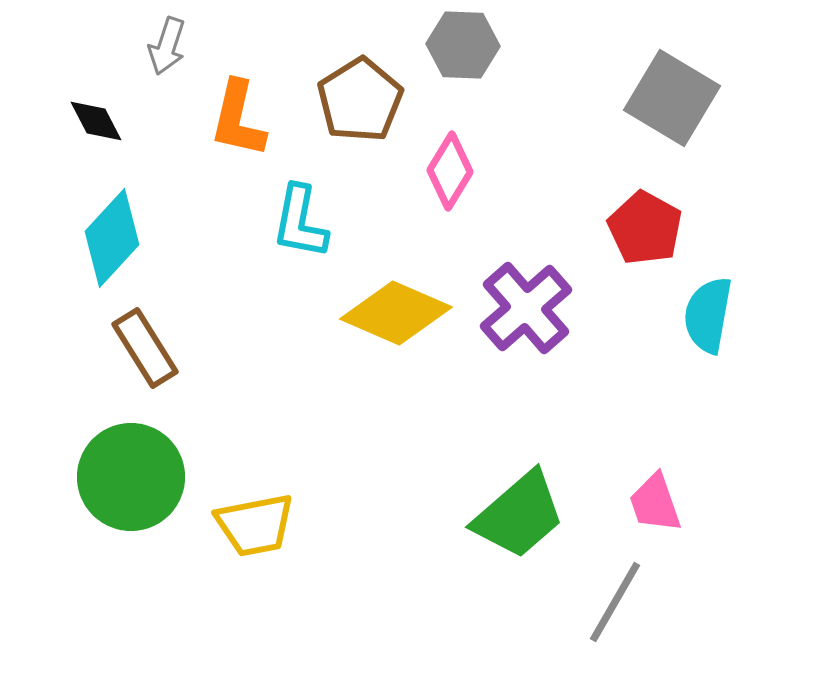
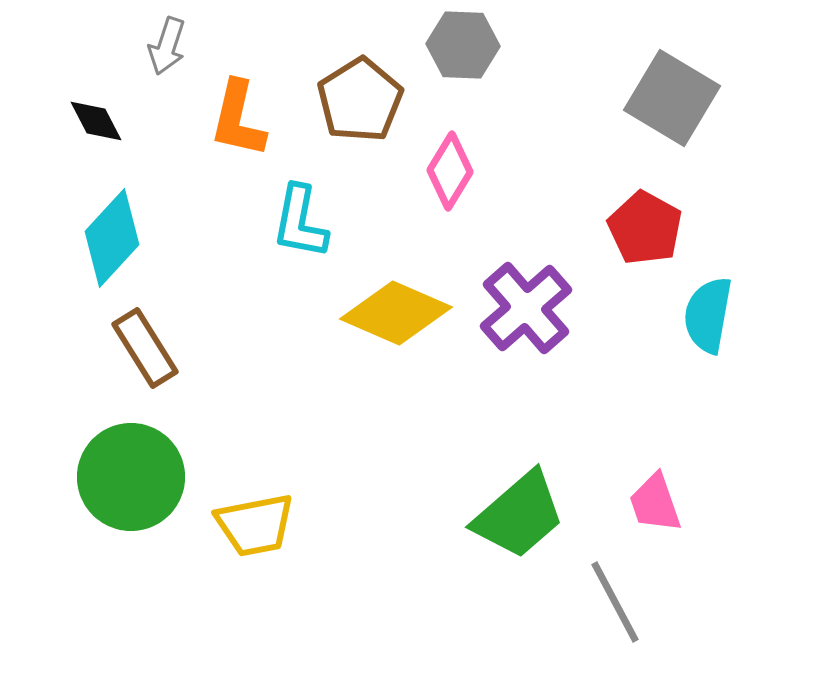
gray line: rotated 58 degrees counterclockwise
